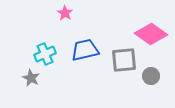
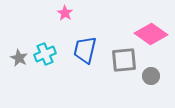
blue trapezoid: rotated 64 degrees counterclockwise
gray star: moved 12 px left, 20 px up
